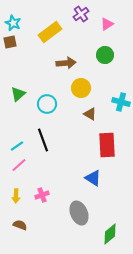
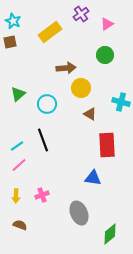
cyan star: moved 2 px up
brown arrow: moved 5 px down
blue triangle: rotated 24 degrees counterclockwise
